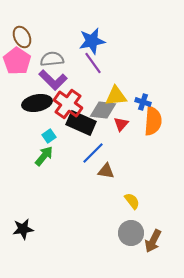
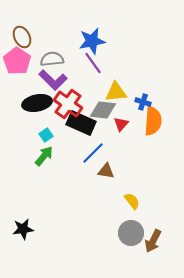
yellow triangle: moved 4 px up
cyan square: moved 3 px left, 1 px up
